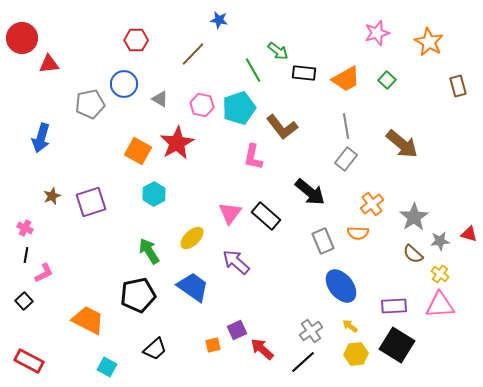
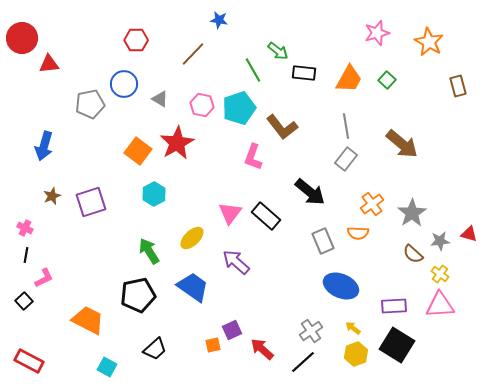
orange trapezoid at (346, 79): moved 3 px right; rotated 32 degrees counterclockwise
blue arrow at (41, 138): moved 3 px right, 8 px down
orange square at (138, 151): rotated 8 degrees clockwise
pink L-shape at (253, 157): rotated 8 degrees clockwise
gray star at (414, 217): moved 2 px left, 4 px up
pink L-shape at (44, 273): moved 5 px down
blue ellipse at (341, 286): rotated 28 degrees counterclockwise
yellow arrow at (350, 326): moved 3 px right, 2 px down
purple square at (237, 330): moved 5 px left
yellow hexagon at (356, 354): rotated 15 degrees counterclockwise
